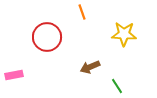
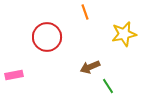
orange line: moved 3 px right
yellow star: rotated 15 degrees counterclockwise
green line: moved 9 px left
